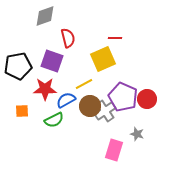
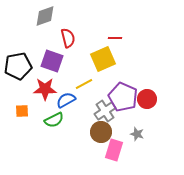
brown circle: moved 11 px right, 26 px down
